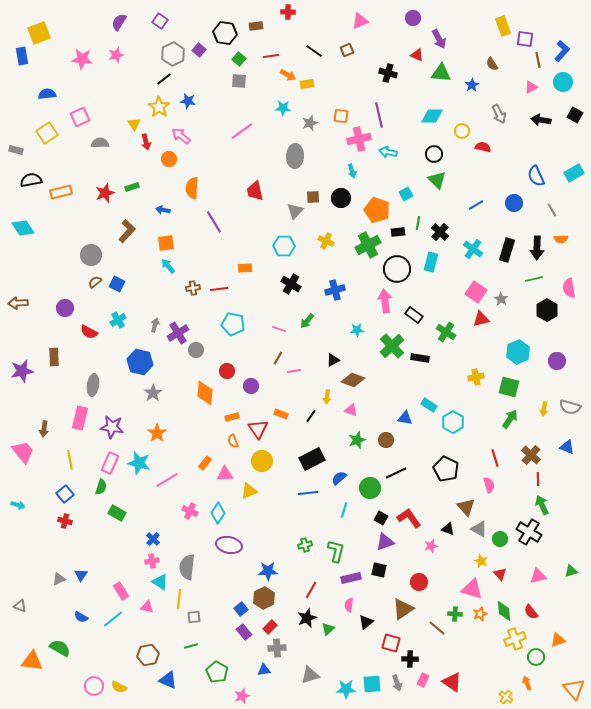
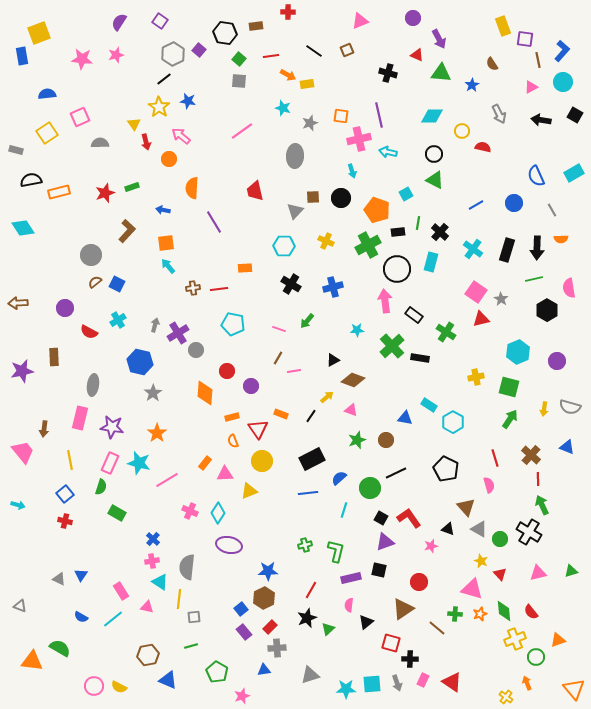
cyan star at (283, 108): rotated 14 degrees clockwise
green triangle at (437, 180): moved 2 px left; rotated 18 degrees counterclockwise
orange rectangle at (61, 192): moved 2 px left
blue cross at (335, 290): moved 2 px left, 3 px up
yellow arrow at (327, 397): rotated 136 degrees counterclockwise
pink triangle at (538, 576): moved 3 px up
gray triangle at (59, 579): rotated 48 degrees clockwise
